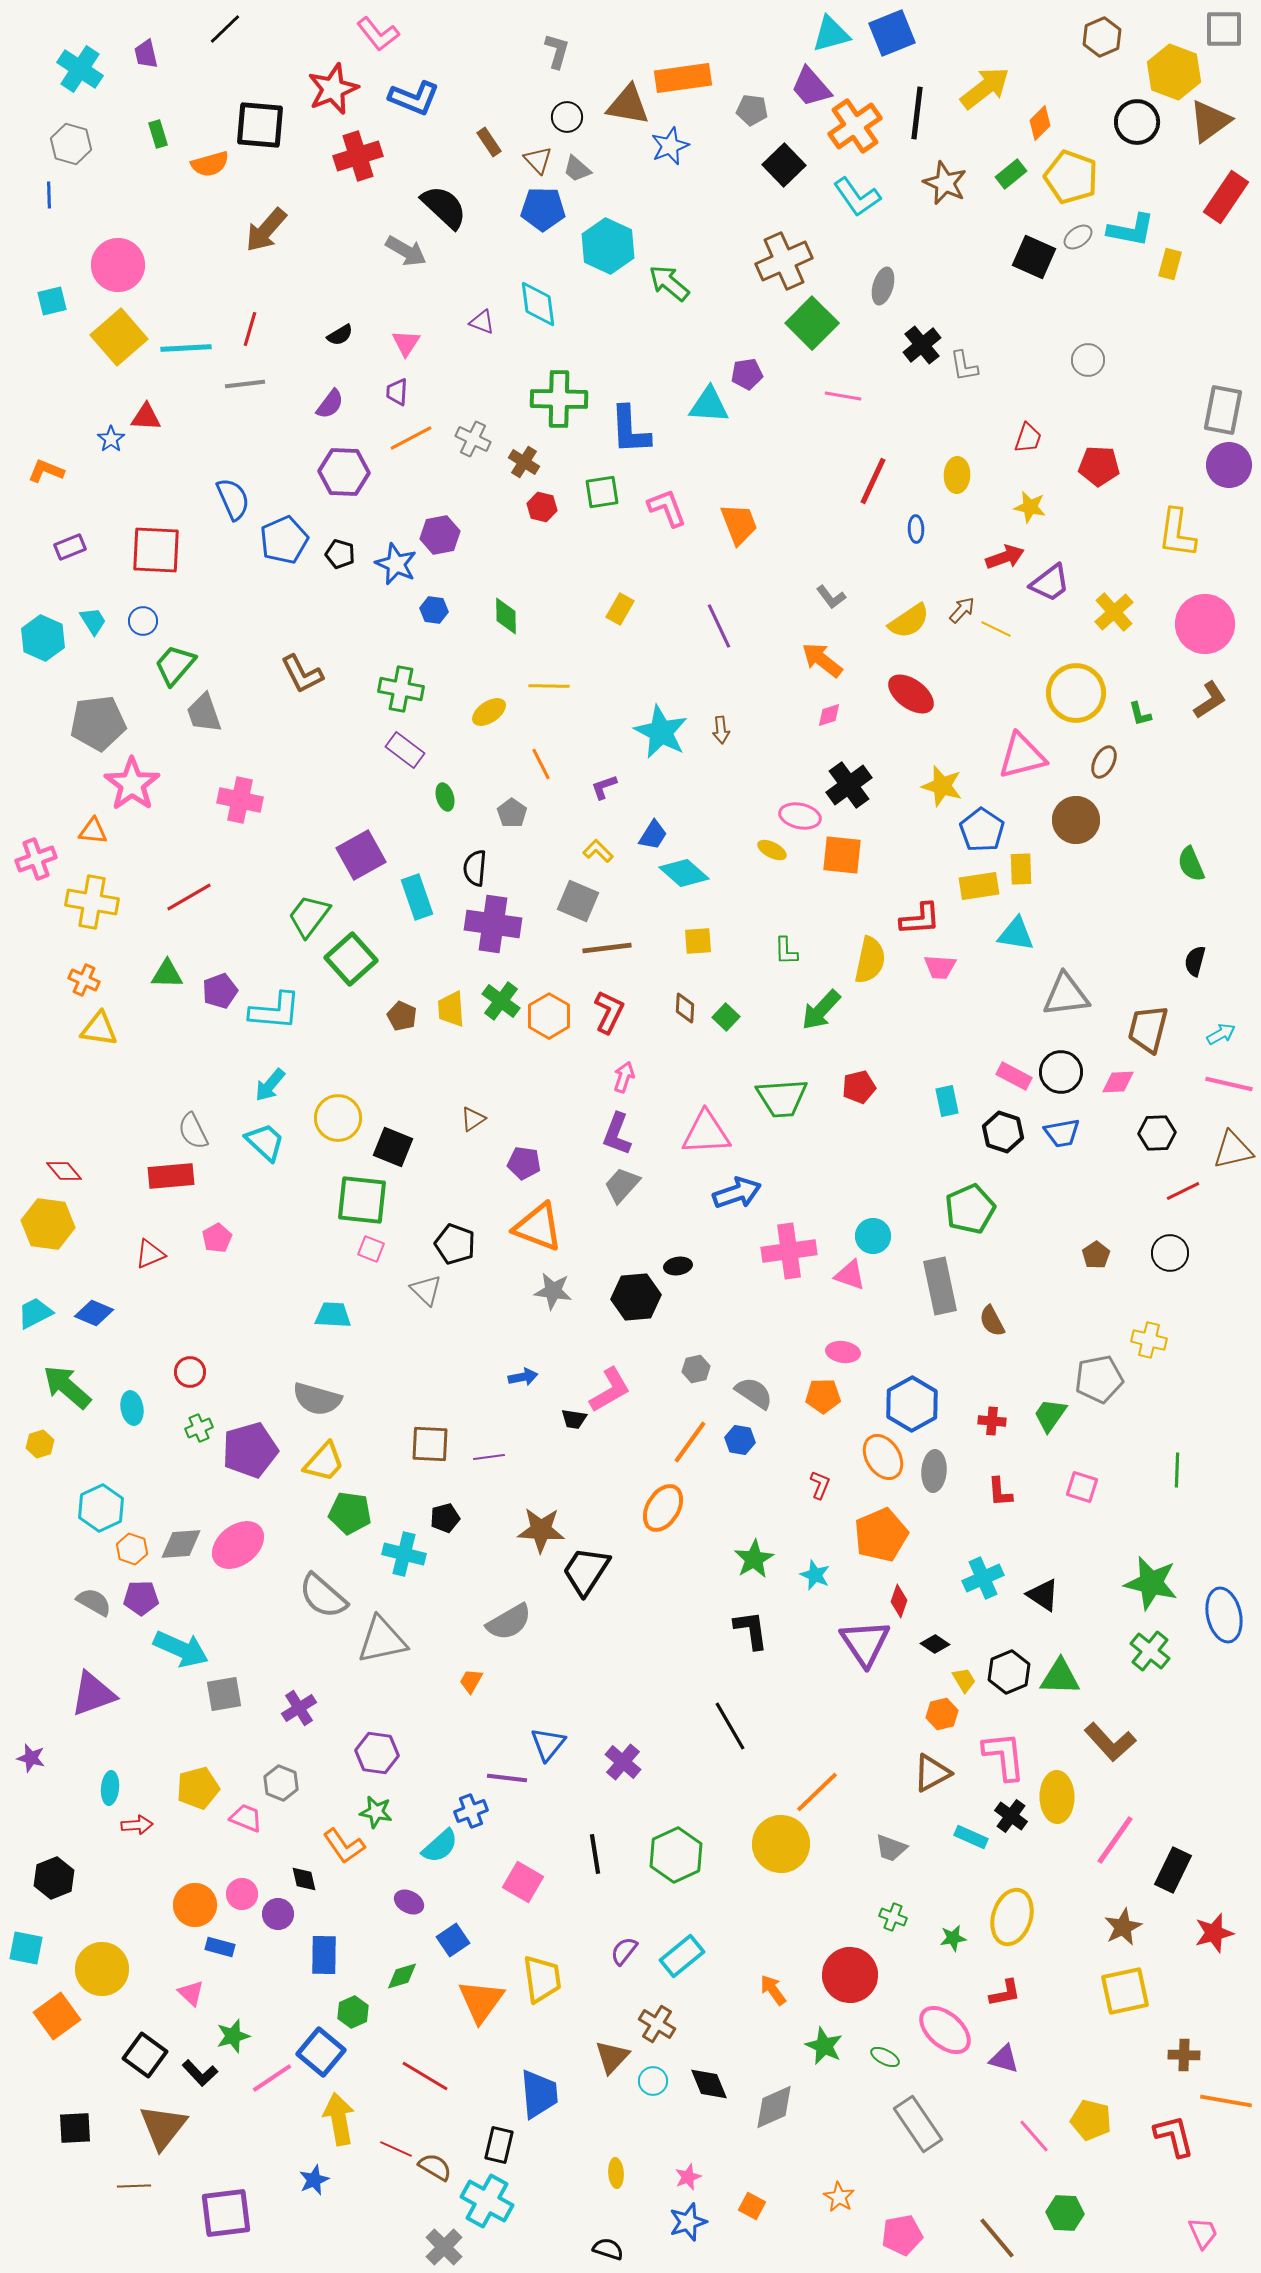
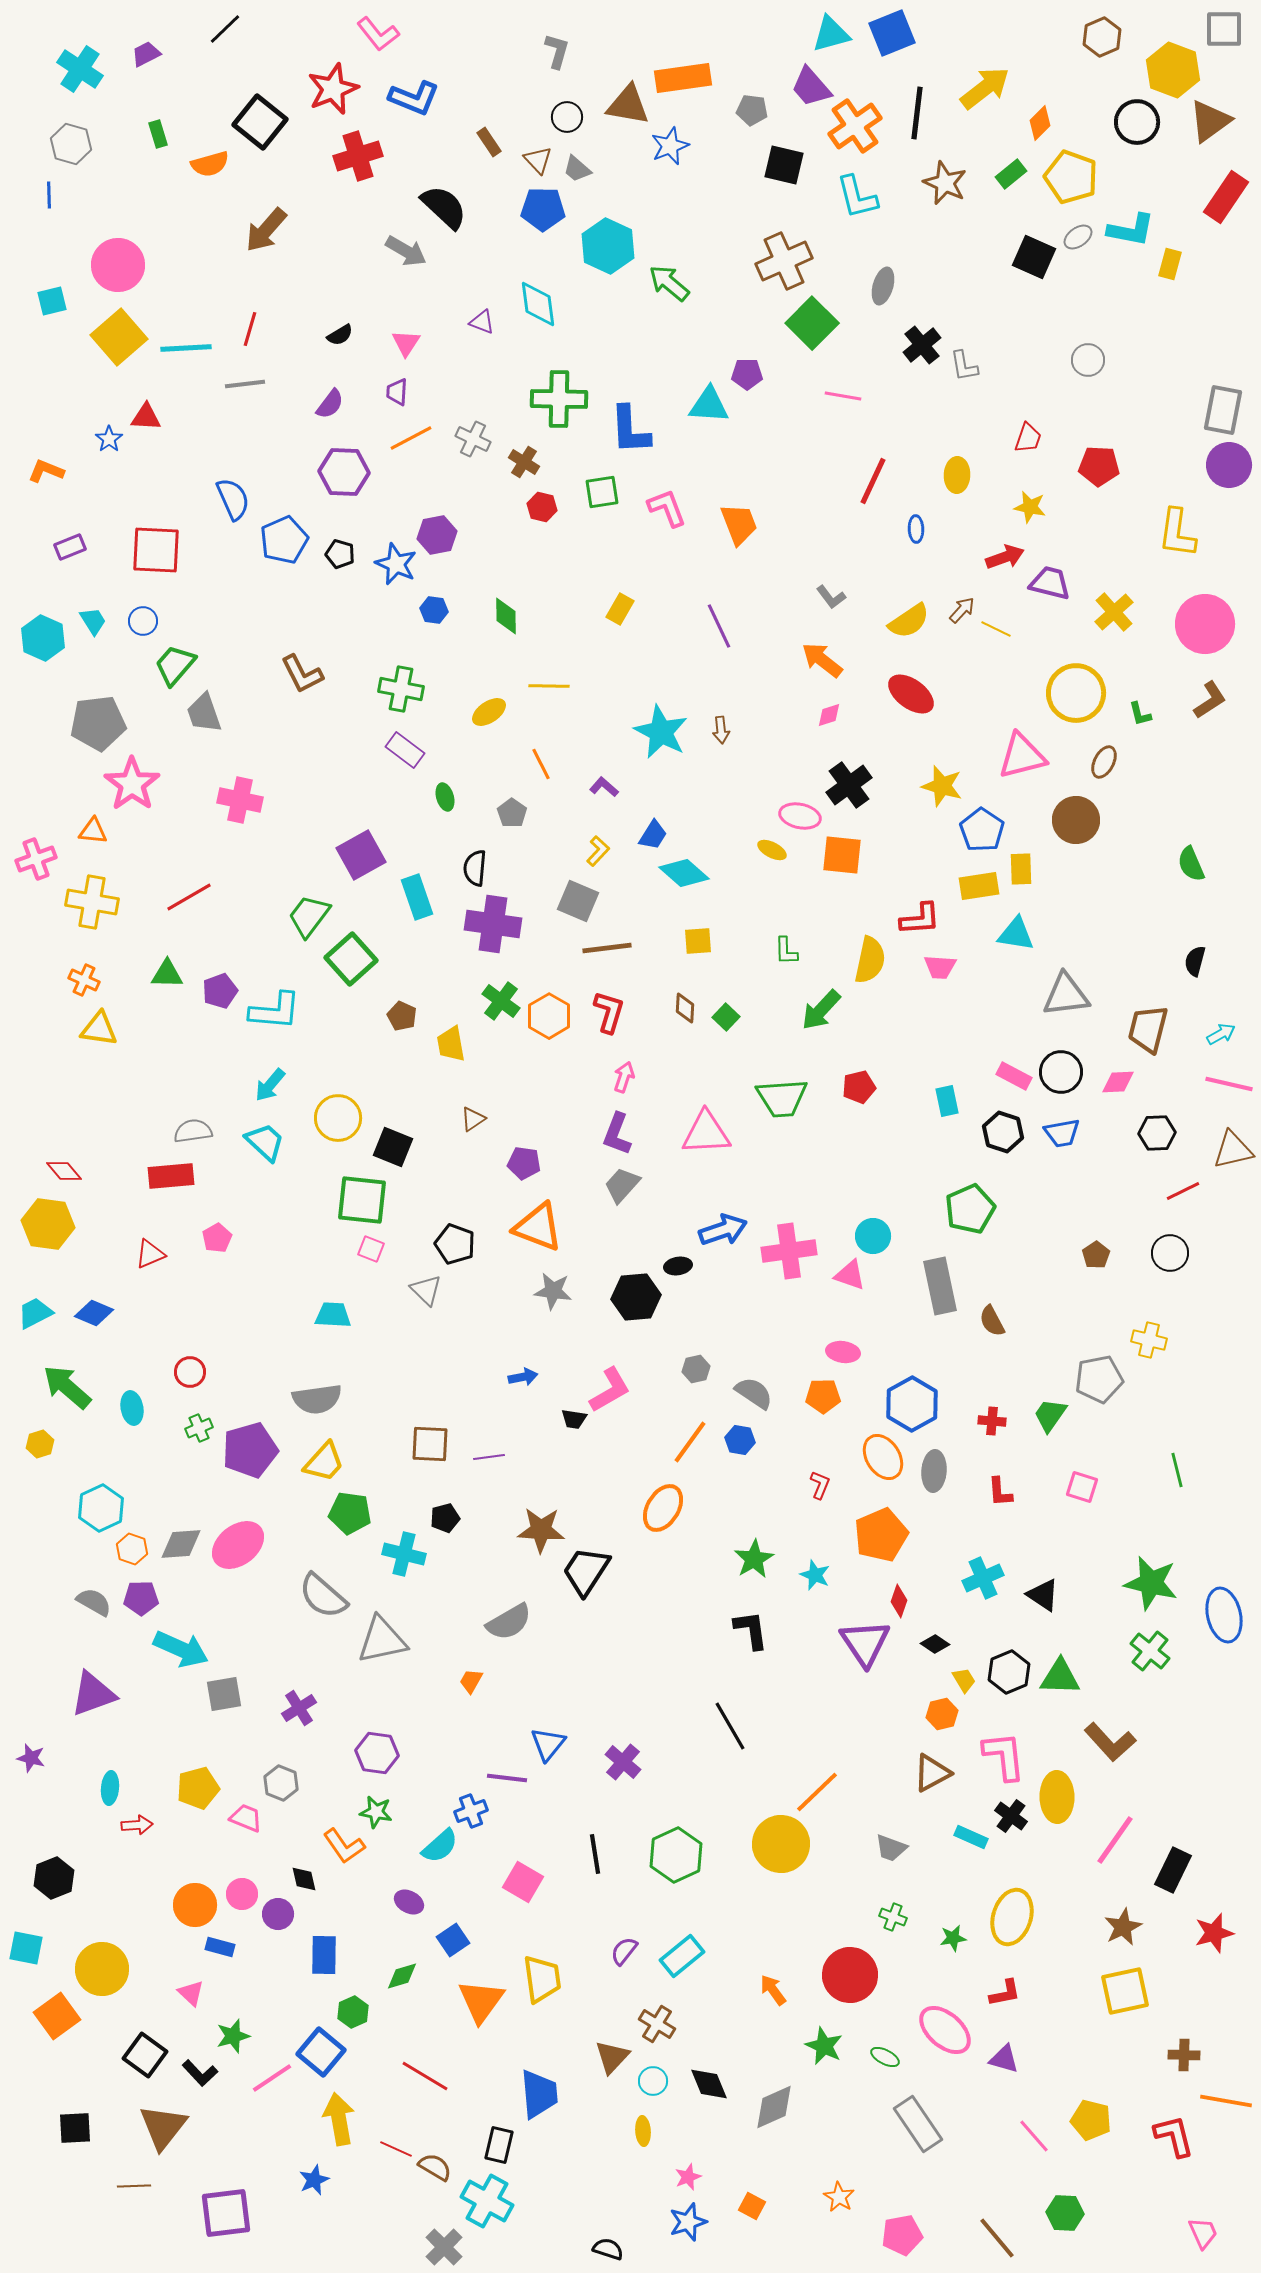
purple trapezoid at (146, 54): rotated 76 degrees clockwise
yellow hexagon at (1174, 72): moved 1 px left, 2 px up
black square at (260, 125): moved 3 px up; rotated 34 degrees clockwise
black square at (784, 165): rotated 33 degrees counterclockwise
cyan L-shape at (857, 197): rotated 21 degrees clockwise
purple pentagon at (747, 374): rotated 8 degrees clockwise
blue star at (111, 439): moved 2 px left
purple hexagon at (440, 535): moved 3 px left
purple trapezoid at (1050, 583): rotated 129 degrees counterclockwise
purple L-shape at (604, 787): rotated 60 degrees clockwise
yellow L-shape at (598, 851): rotated 88 degrees clockwise
yellow trapezoid at (451, 1009): moved 35 px down; rotated 6 degrees counterclockwise
red L-shape at (609, 1012): rotated 9 degrees counterclockwise
gray semicircle at (193, 1131): rotated 108 degrees clockwise
blue arrow at (737, 1193): moved 14 px left, 37 px down
gray semicircle at (317, 1399): rotated 24 degrees counterclockwise
green line at (1177, 1470): rotated 16 degrees counterclockwise
yellow ellipse at (616, 2173): moved 27 px right, 42 px up
